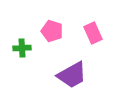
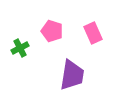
green cross: moved 2 px left; rotated 24 degrees counterclockwise
purple trapezoid: rotated 52 degrees counterclockwise
